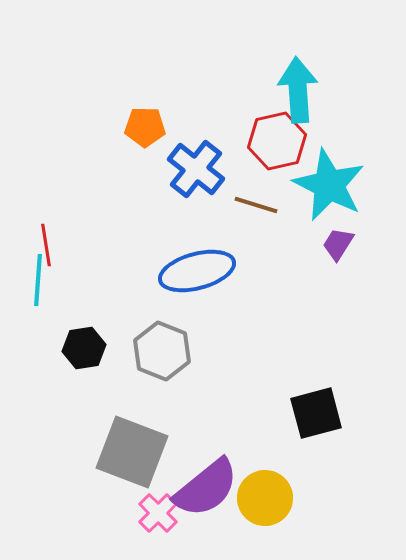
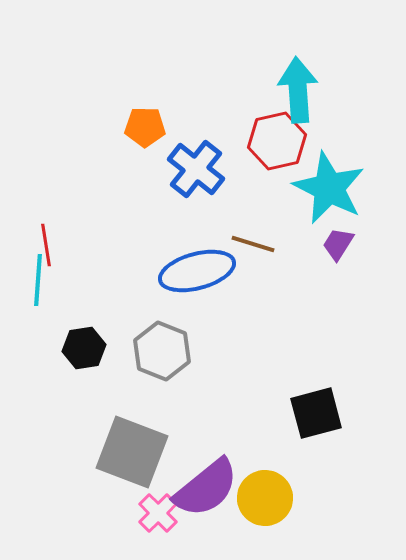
cyan star: moved 3 px down
brown line: moved 3 px left, 39 px down
